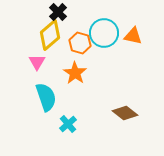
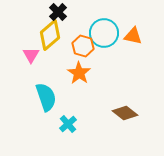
orange hexagon: moved 3 px right, 3 px down
pink triangle: moved 6 px left, 7 px up
orange star: moved 4 px right
